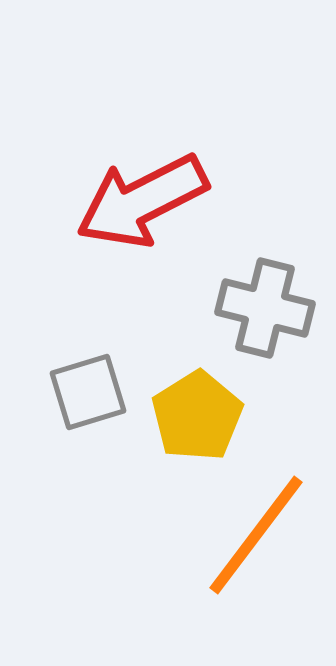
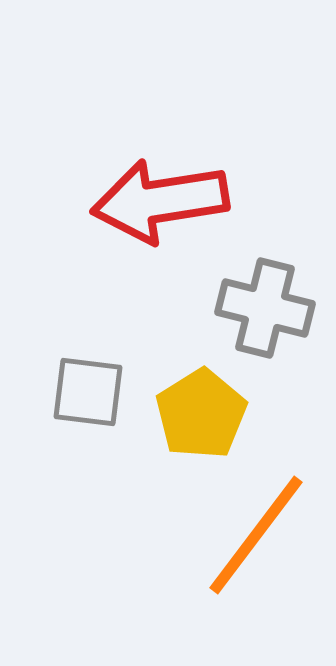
red arrow: moved 18 px right; rotated 18 degrees clockwise
gray square: rotated 24 degrees clockwise
yellow pentagon: moved 4 px right, 2 px up
